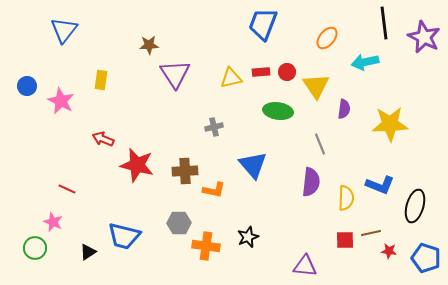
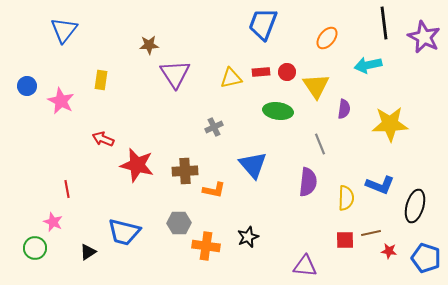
cyan arrow at (365, 62): moved 3 px right, 3 px down
gray cross at (214, 127): rotated 12 degrees counterclockwise
purple semicircle at (311, 182): moved 3 px left
red line at (67, 189): rotated 54 degrees clockwise
blue trapezoid at (124, 236): moved 4 px up
